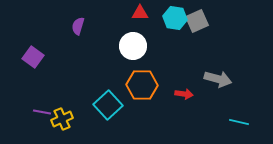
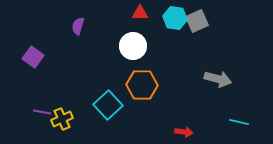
red arrow: moved 38 px down
